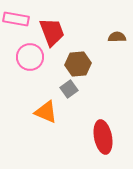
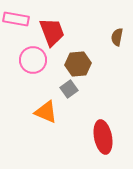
brown semicircle: rotated 78 degrees counterclockwise
pink circle: moved 3 px right, 3 px down
